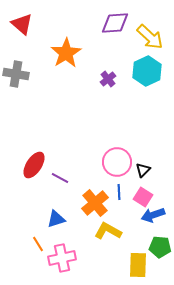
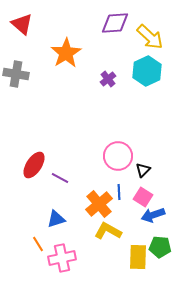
pink circle: moved 1 px right, 6 px up
orange cross: moved 4 px right, 1 px down
yellow rectangle: moved 8 px up
